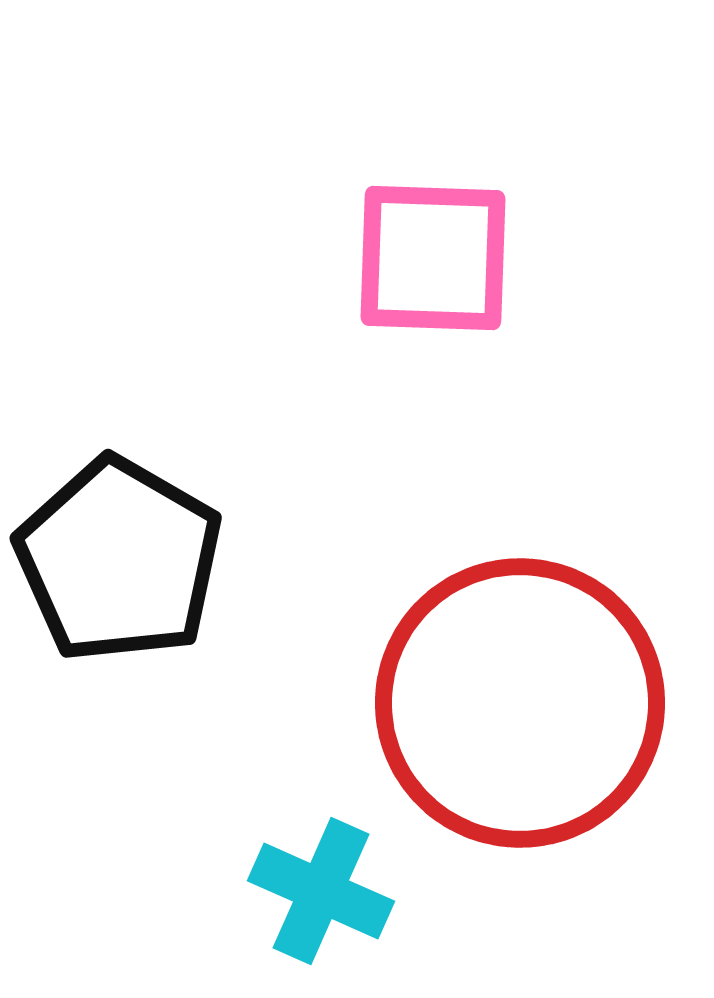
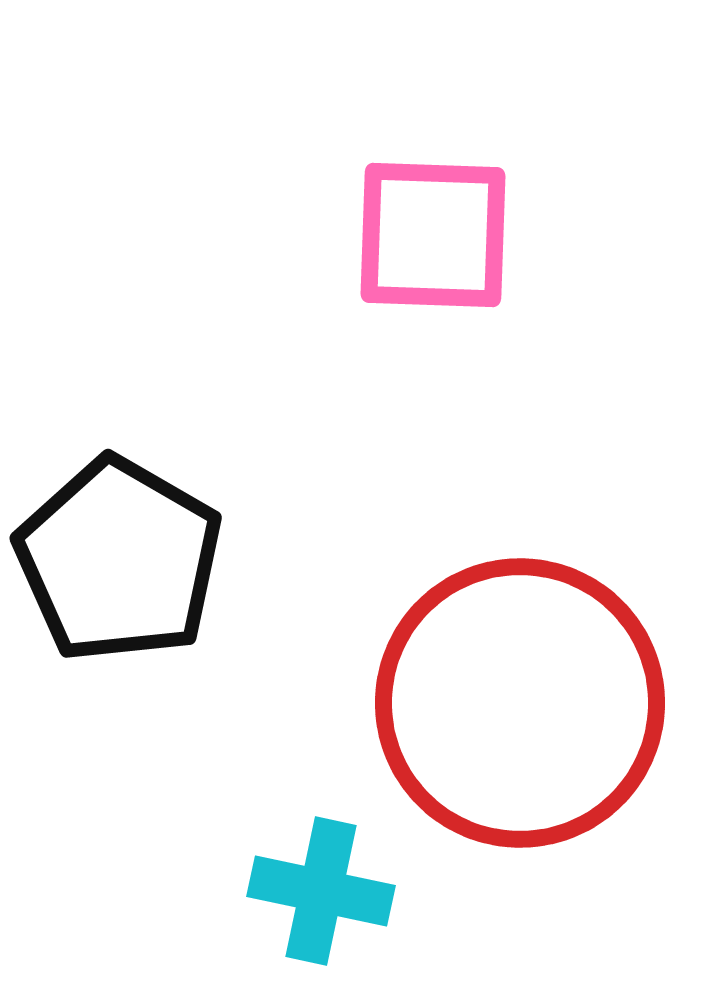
pink square: moved 23 px up
cyan cross: rotated 12 degrees counterclockwise
